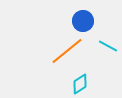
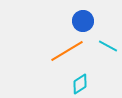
orange line: rotated 8 degrees clockwise
